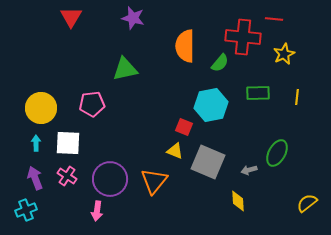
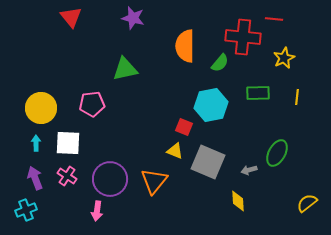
red triangle: rotated 10 degrees counterclockwise
yellow star: moved 4 px down
